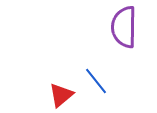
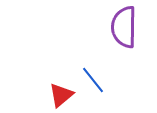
blue line: moved 3 px left, 1 px up
